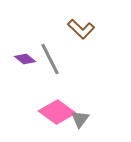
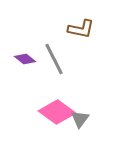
brown L-shape: rotated 32 degrees counterclockwise
gray line: moved 4 px right
